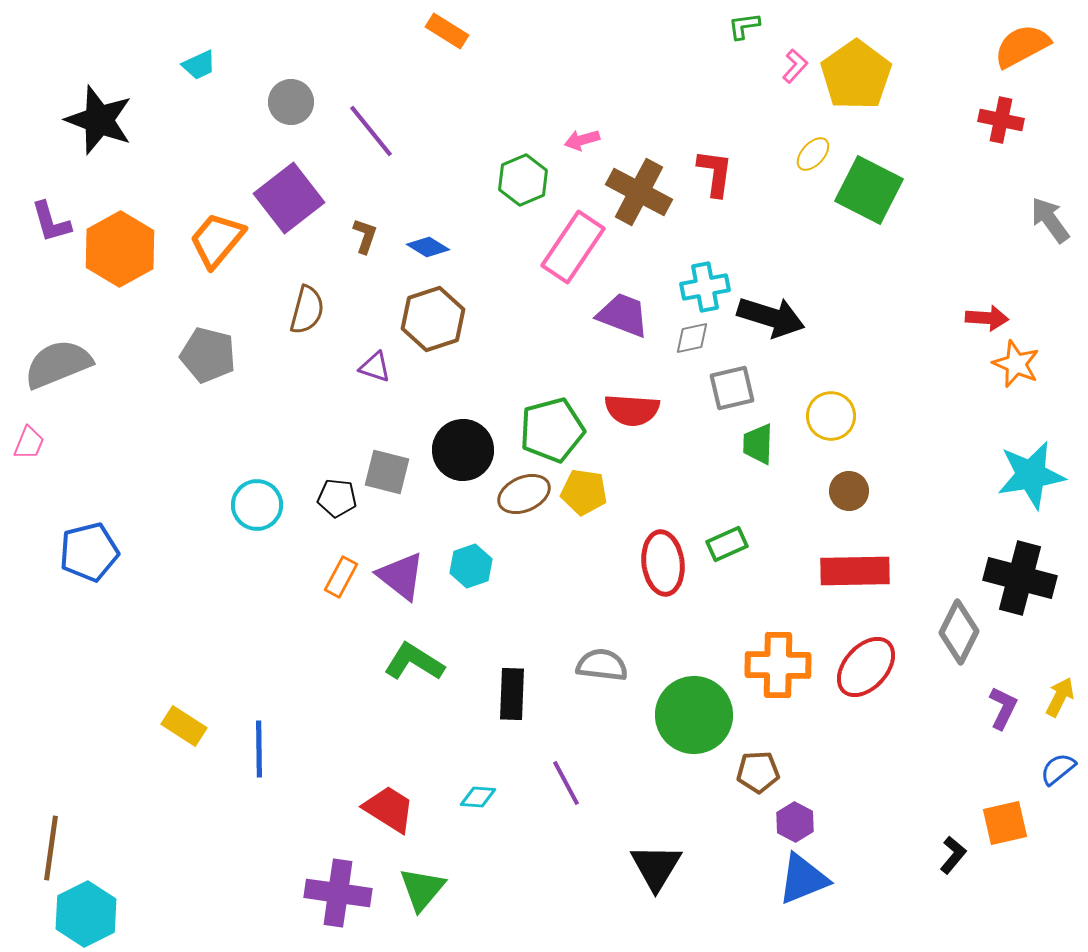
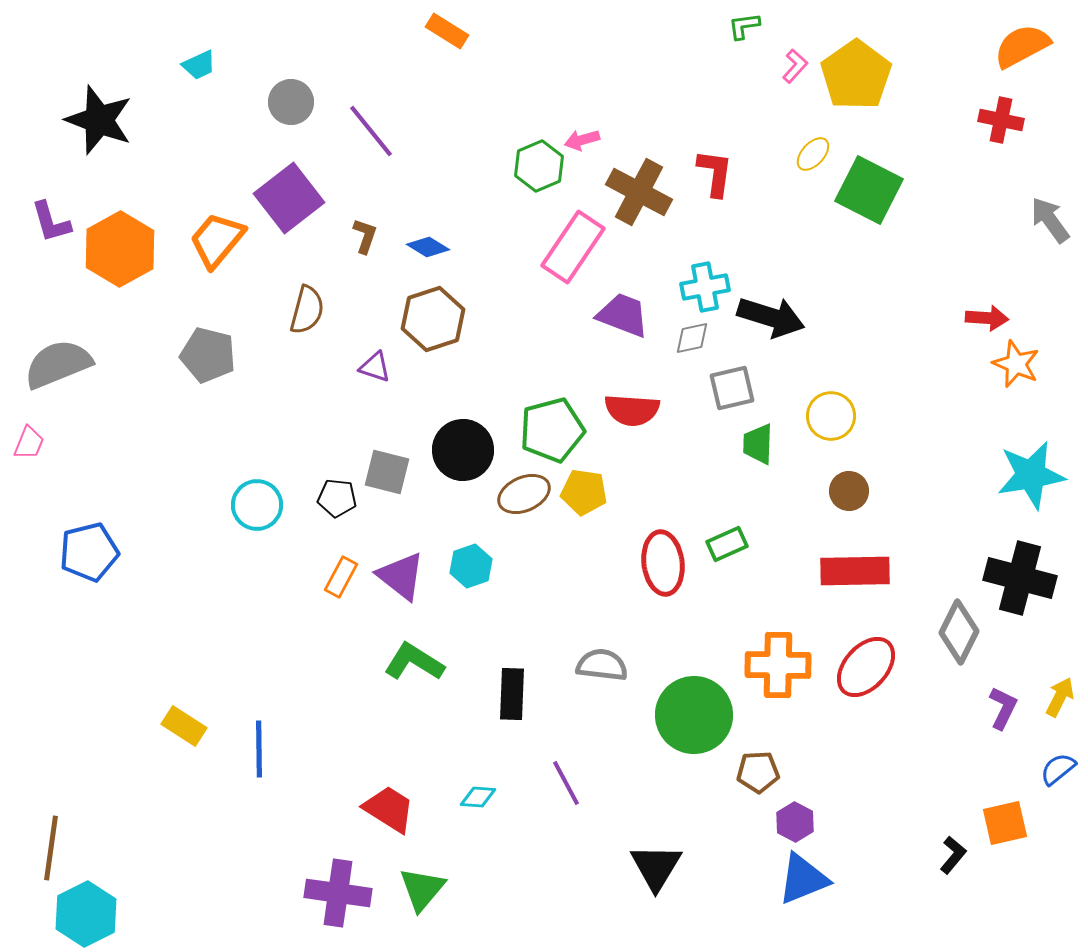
green hexagon at (523, 180): moved 16 px right, 14 px up
